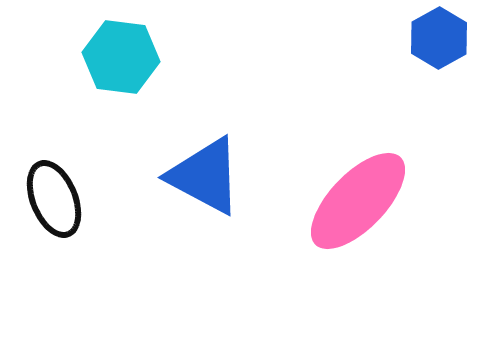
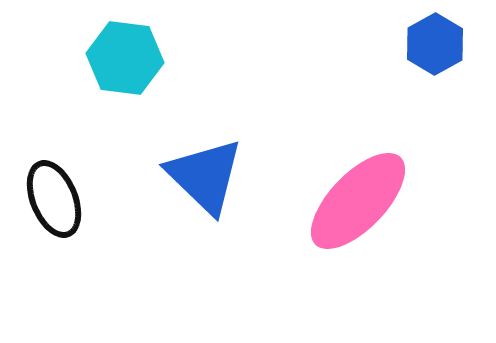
blue hexagon: moved 4 px left, 6 px down
cyan hexagon: moved 4 px right, 1 px down
blue triangle: rotated 16 degrees clockwise
